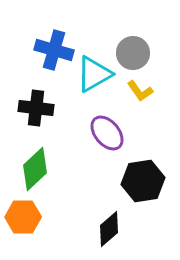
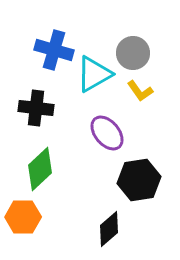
green diamond: moved 5 px right
black hexagon: moved 4 px left, 1 px up
